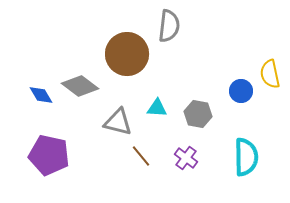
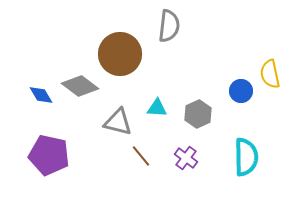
brown circle: moved 7 px left
gray hexagon: rotated 24 degrees clockwise
